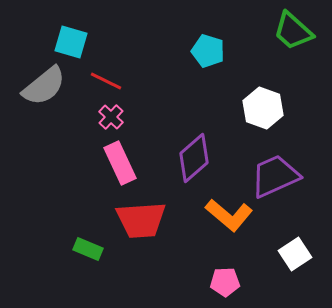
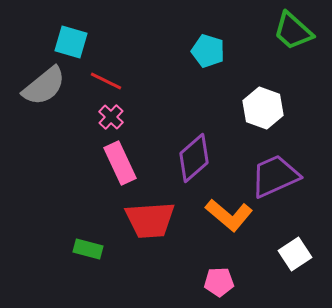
red trapezoid: moved 9 px right
green rectangle: rotated 8 degrees counterclockwise
pink pentagon: moved 6 px left
